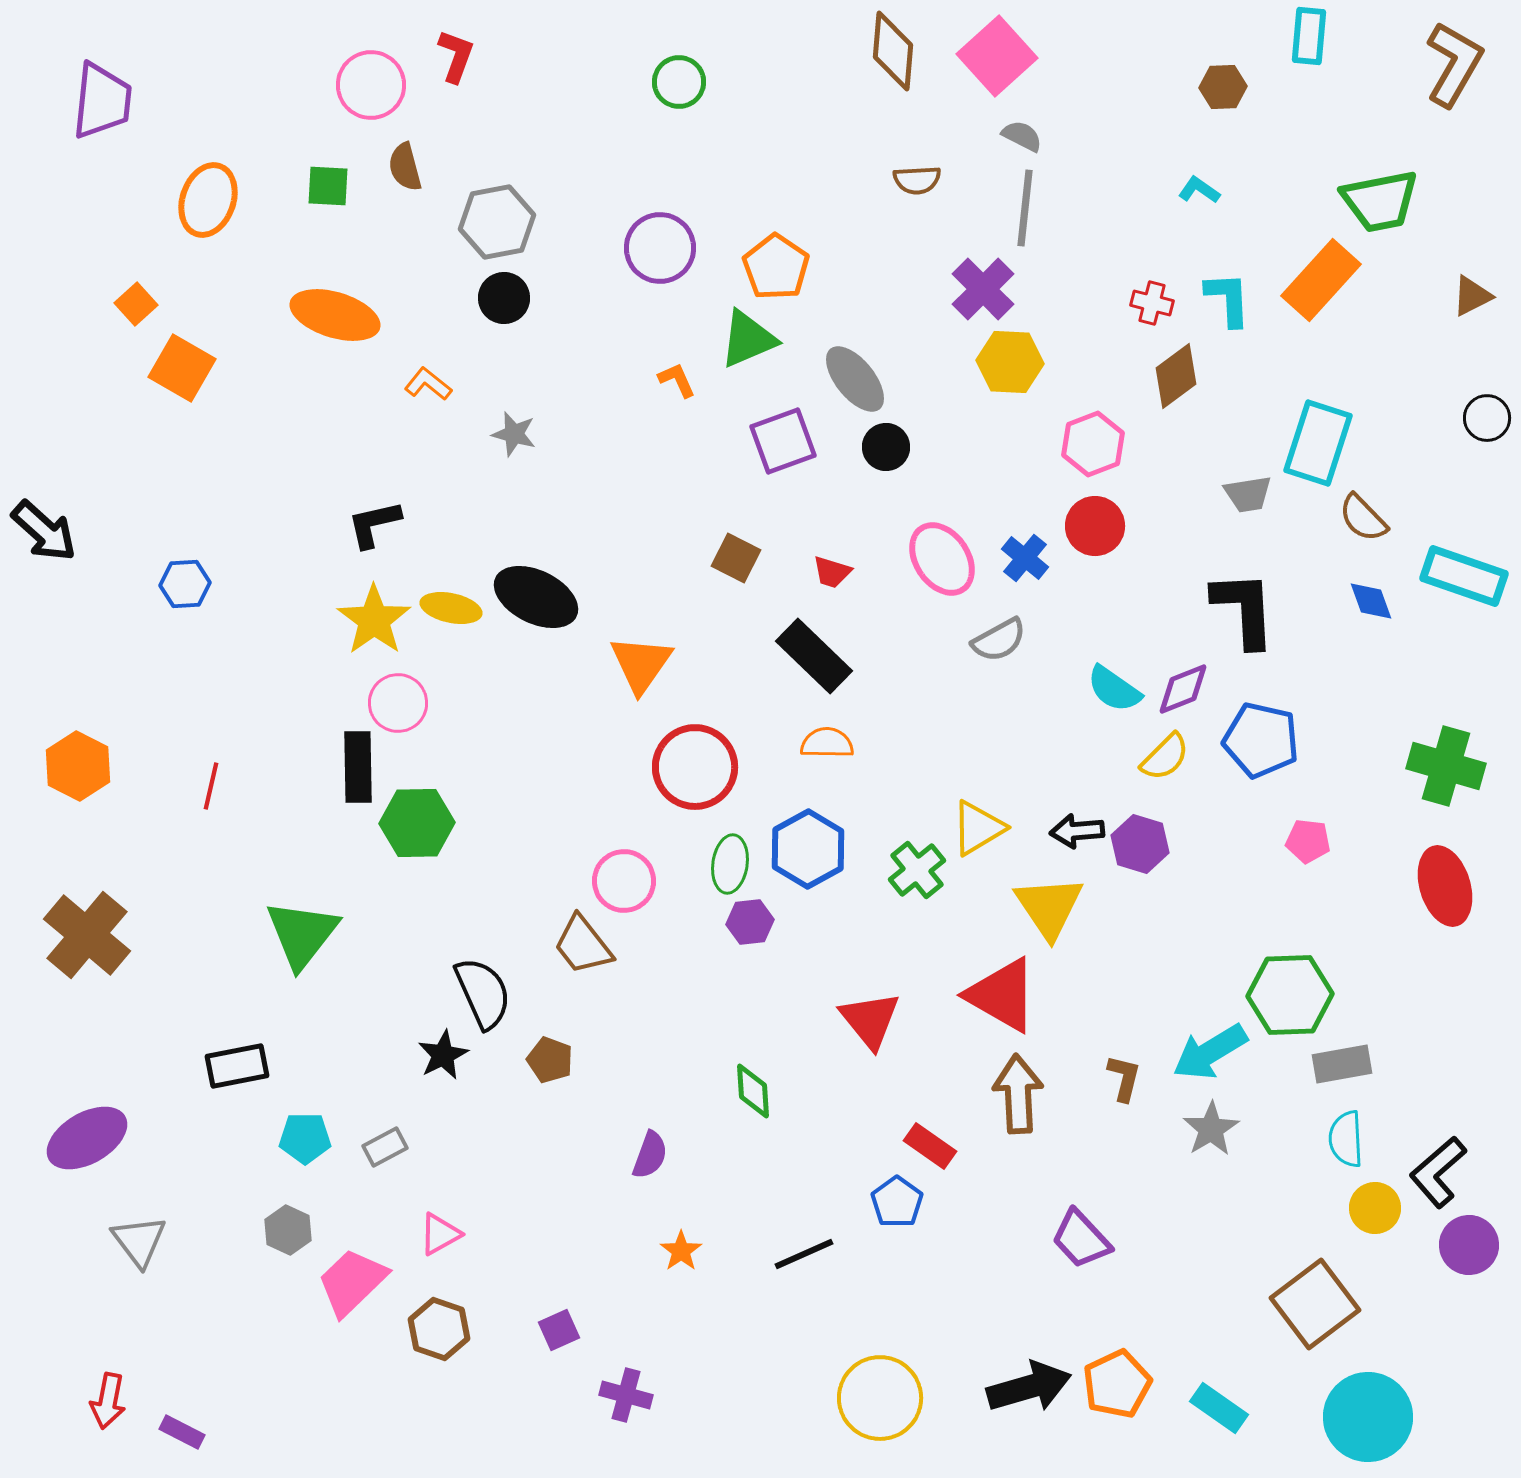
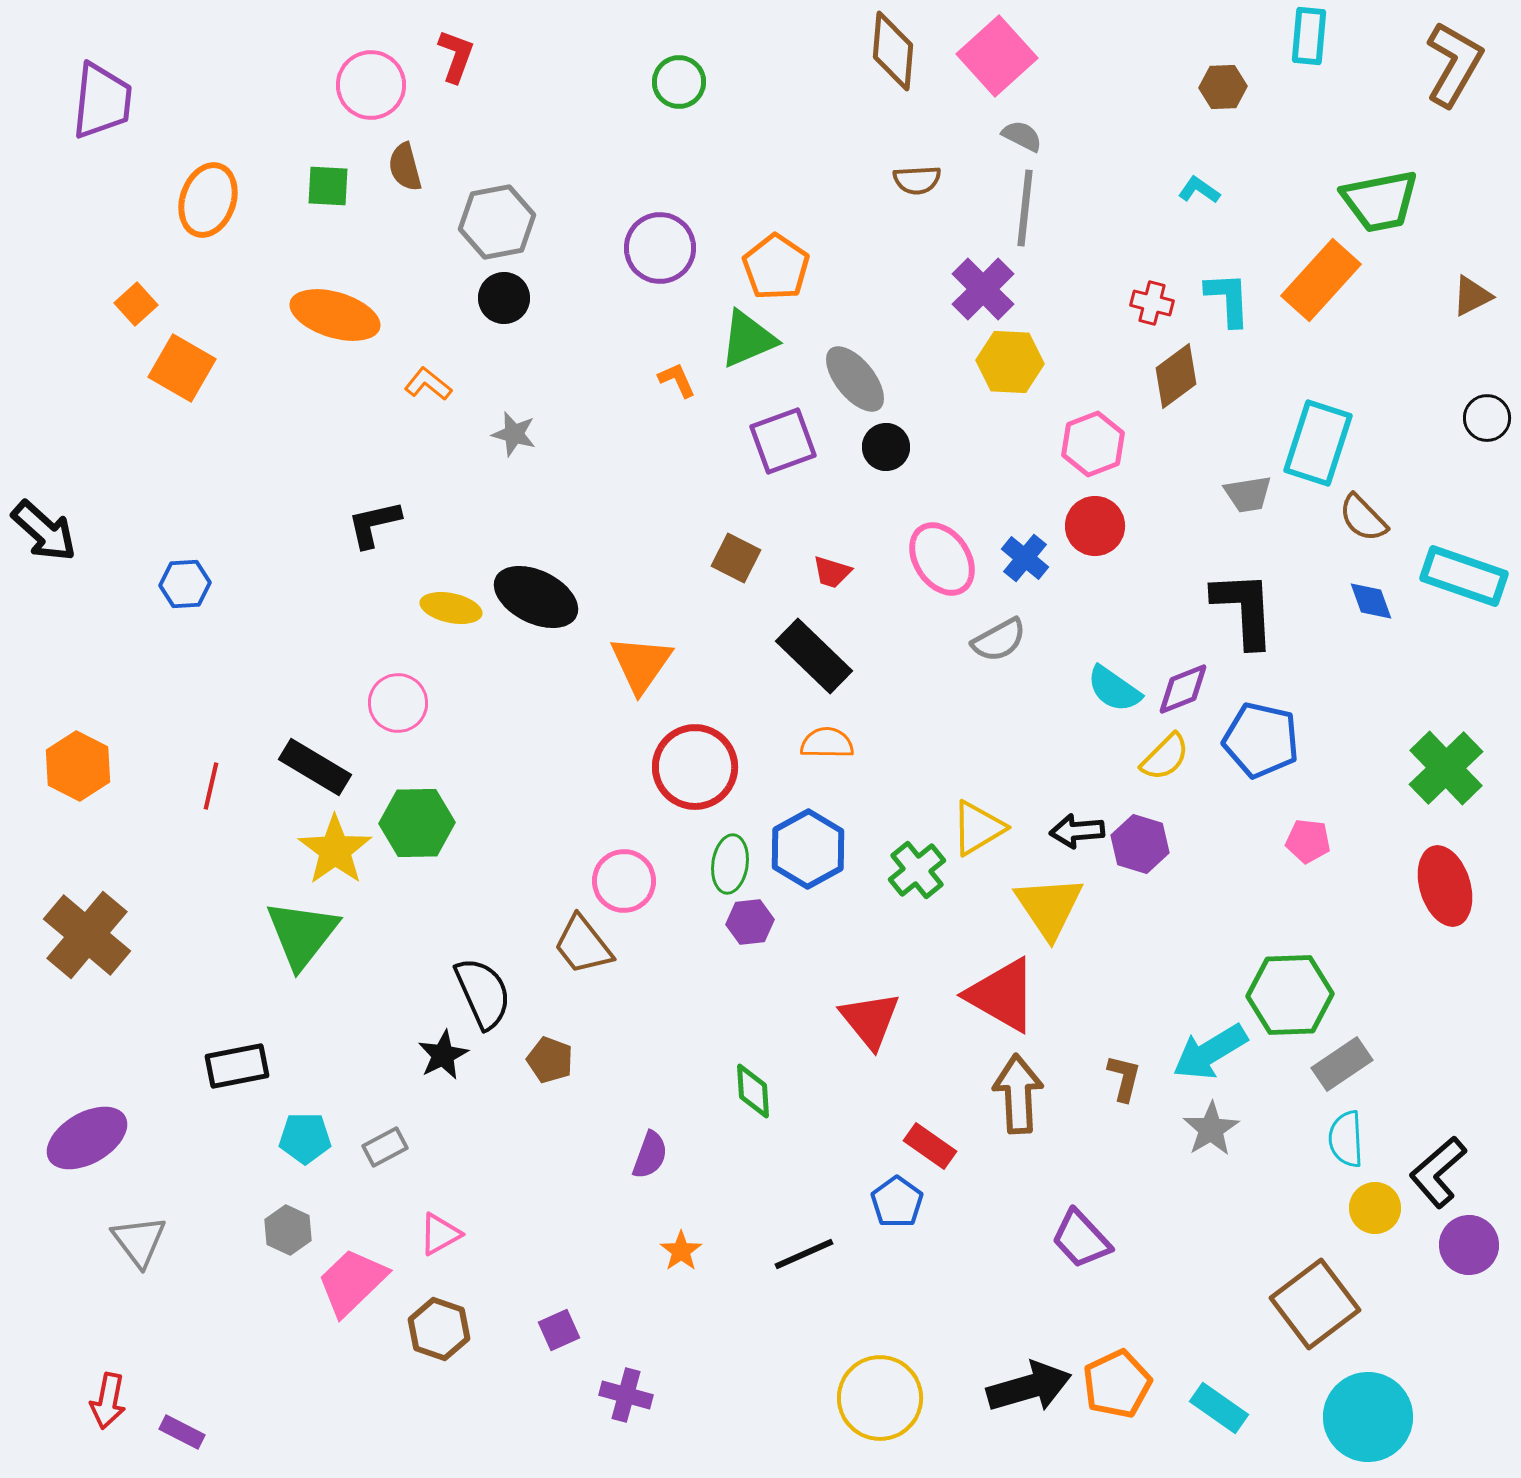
yellow star at (374, 620): moved 39 px left, 230 px down
green cross at (1446, 766): moved 2 px down; rotated 30 degrees clockwise
black rectangle at (358, 767): moved 43 px left; rotated 58 degrees counterclockwise
gray rectangle at (1342, 1064): rotated 24 degrees counterclockwise
